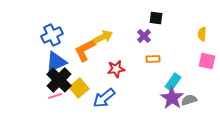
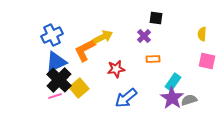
blue arrow: moved 22 px right
